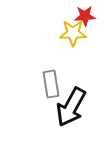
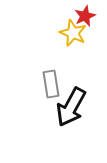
red star: rotated 20 degrees counterclockwise
yellow star: rotated 24 degrees clockwise
